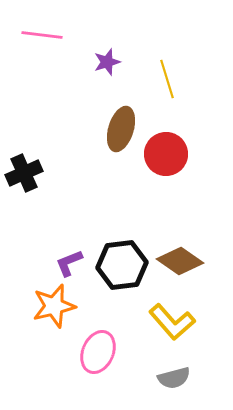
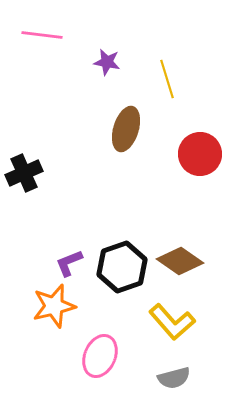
purple star: rotated 28 degrees clockwise
brown ellipse: moved 5 px right
red circle: moved 34 px right
black hexagon: moved 2 px down; rotated 12 degrees counterclockwise
pink ellipse: moved 2 px right, 4 px down
